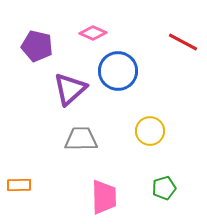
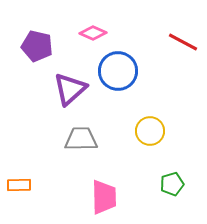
green pentagon: moved 8 px right, 4 px up
